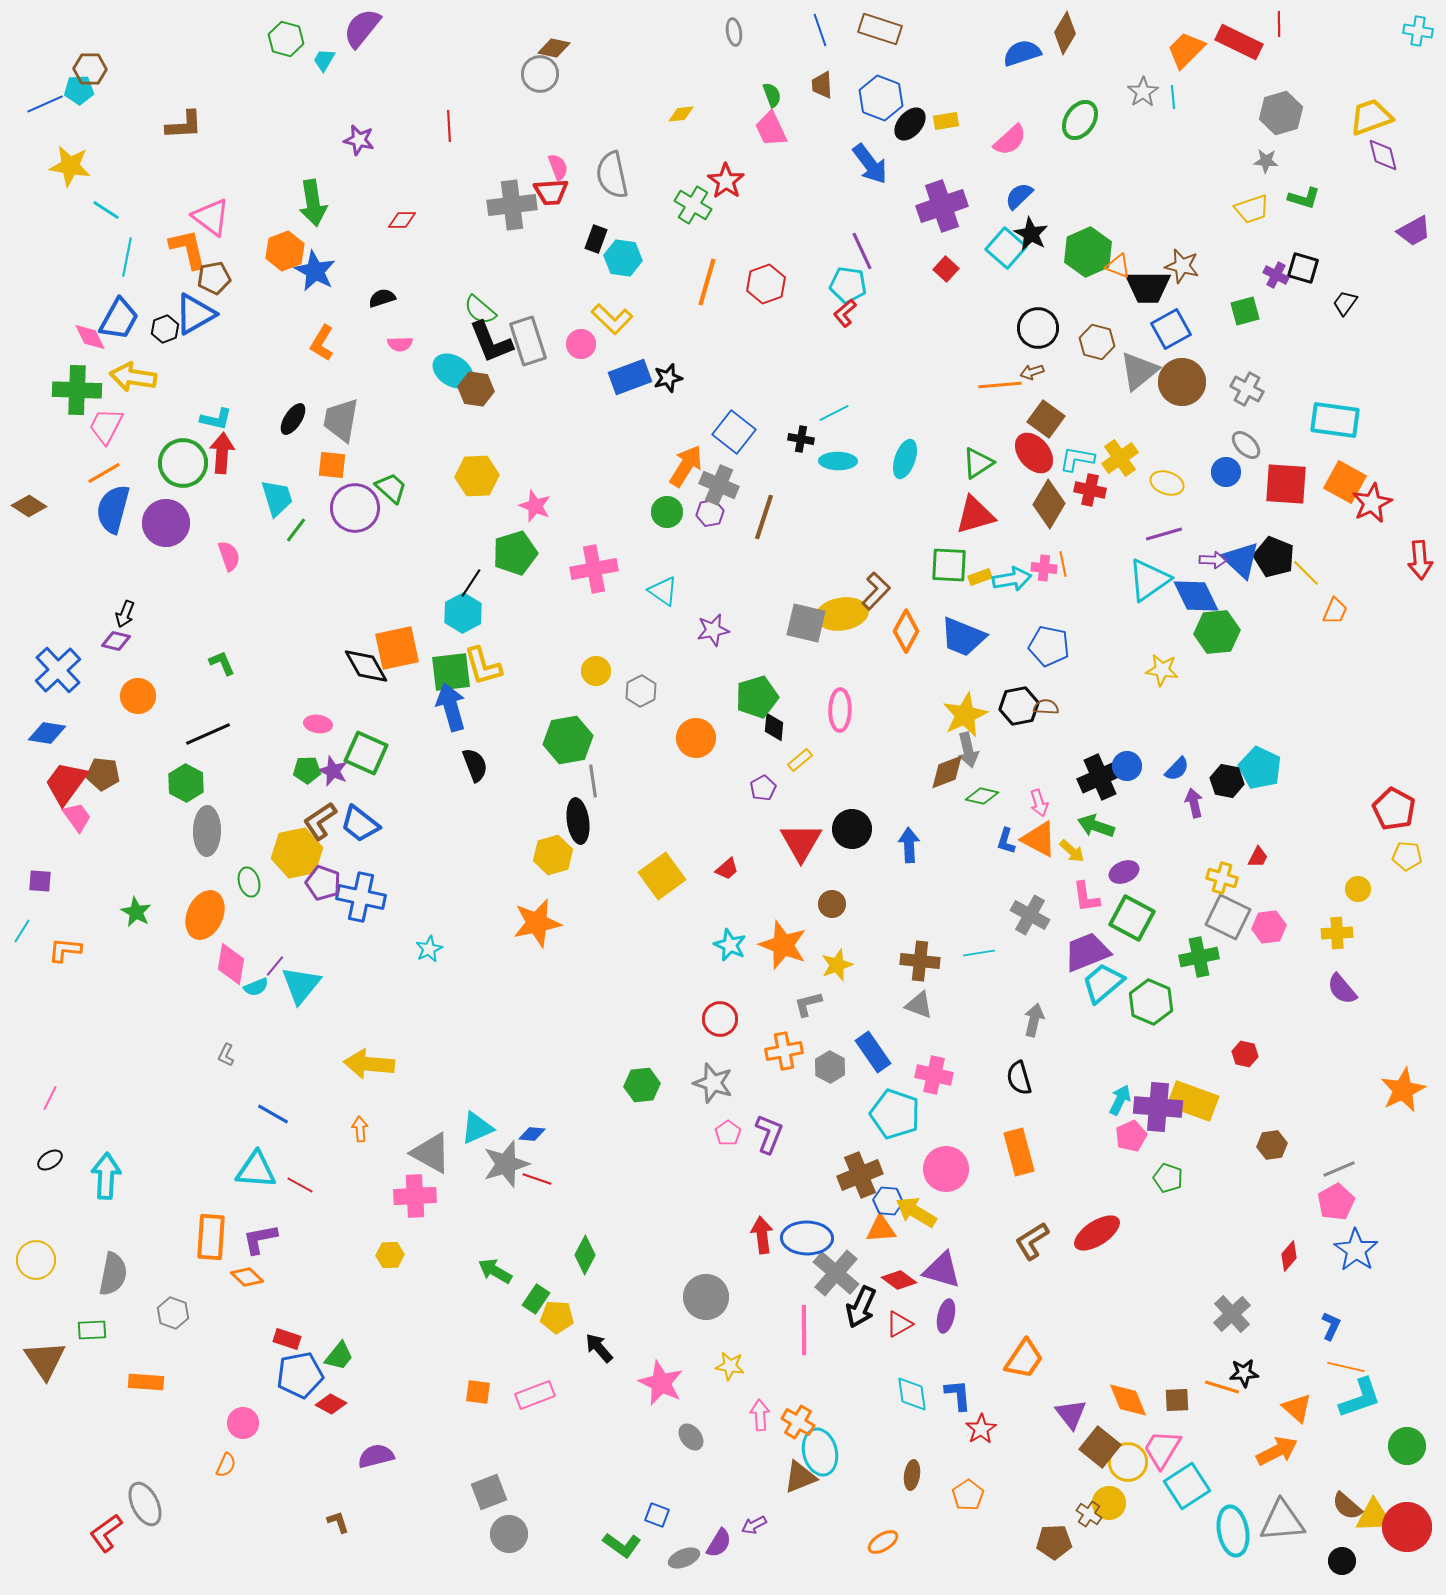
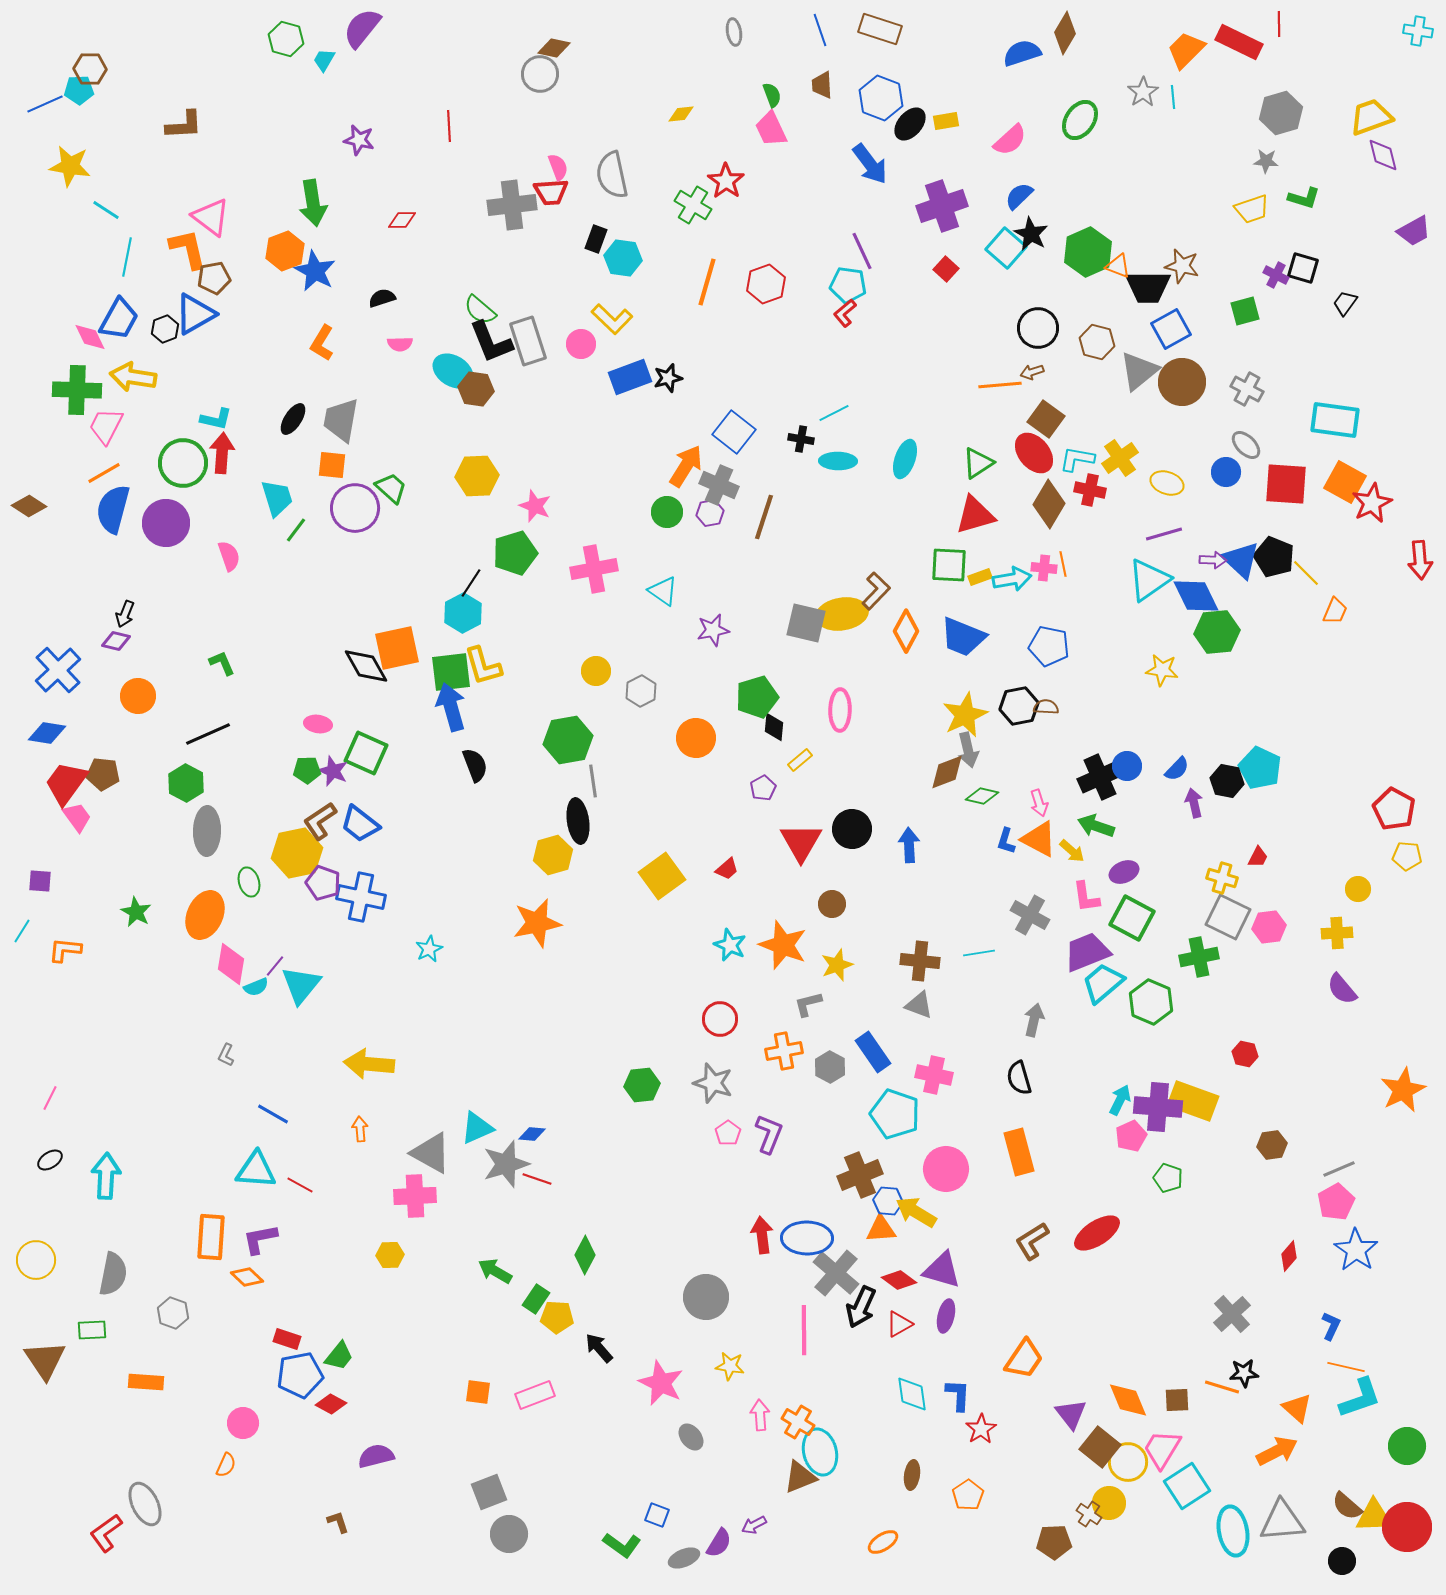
blue L-shape at (958, 1395): rotated 8 degrees clockwise
